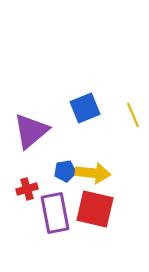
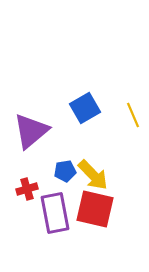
blue square: rotated 8 degrees counterclockwise
yellow arrow: moved 2 px down; rotated 40 degrees clockwise
